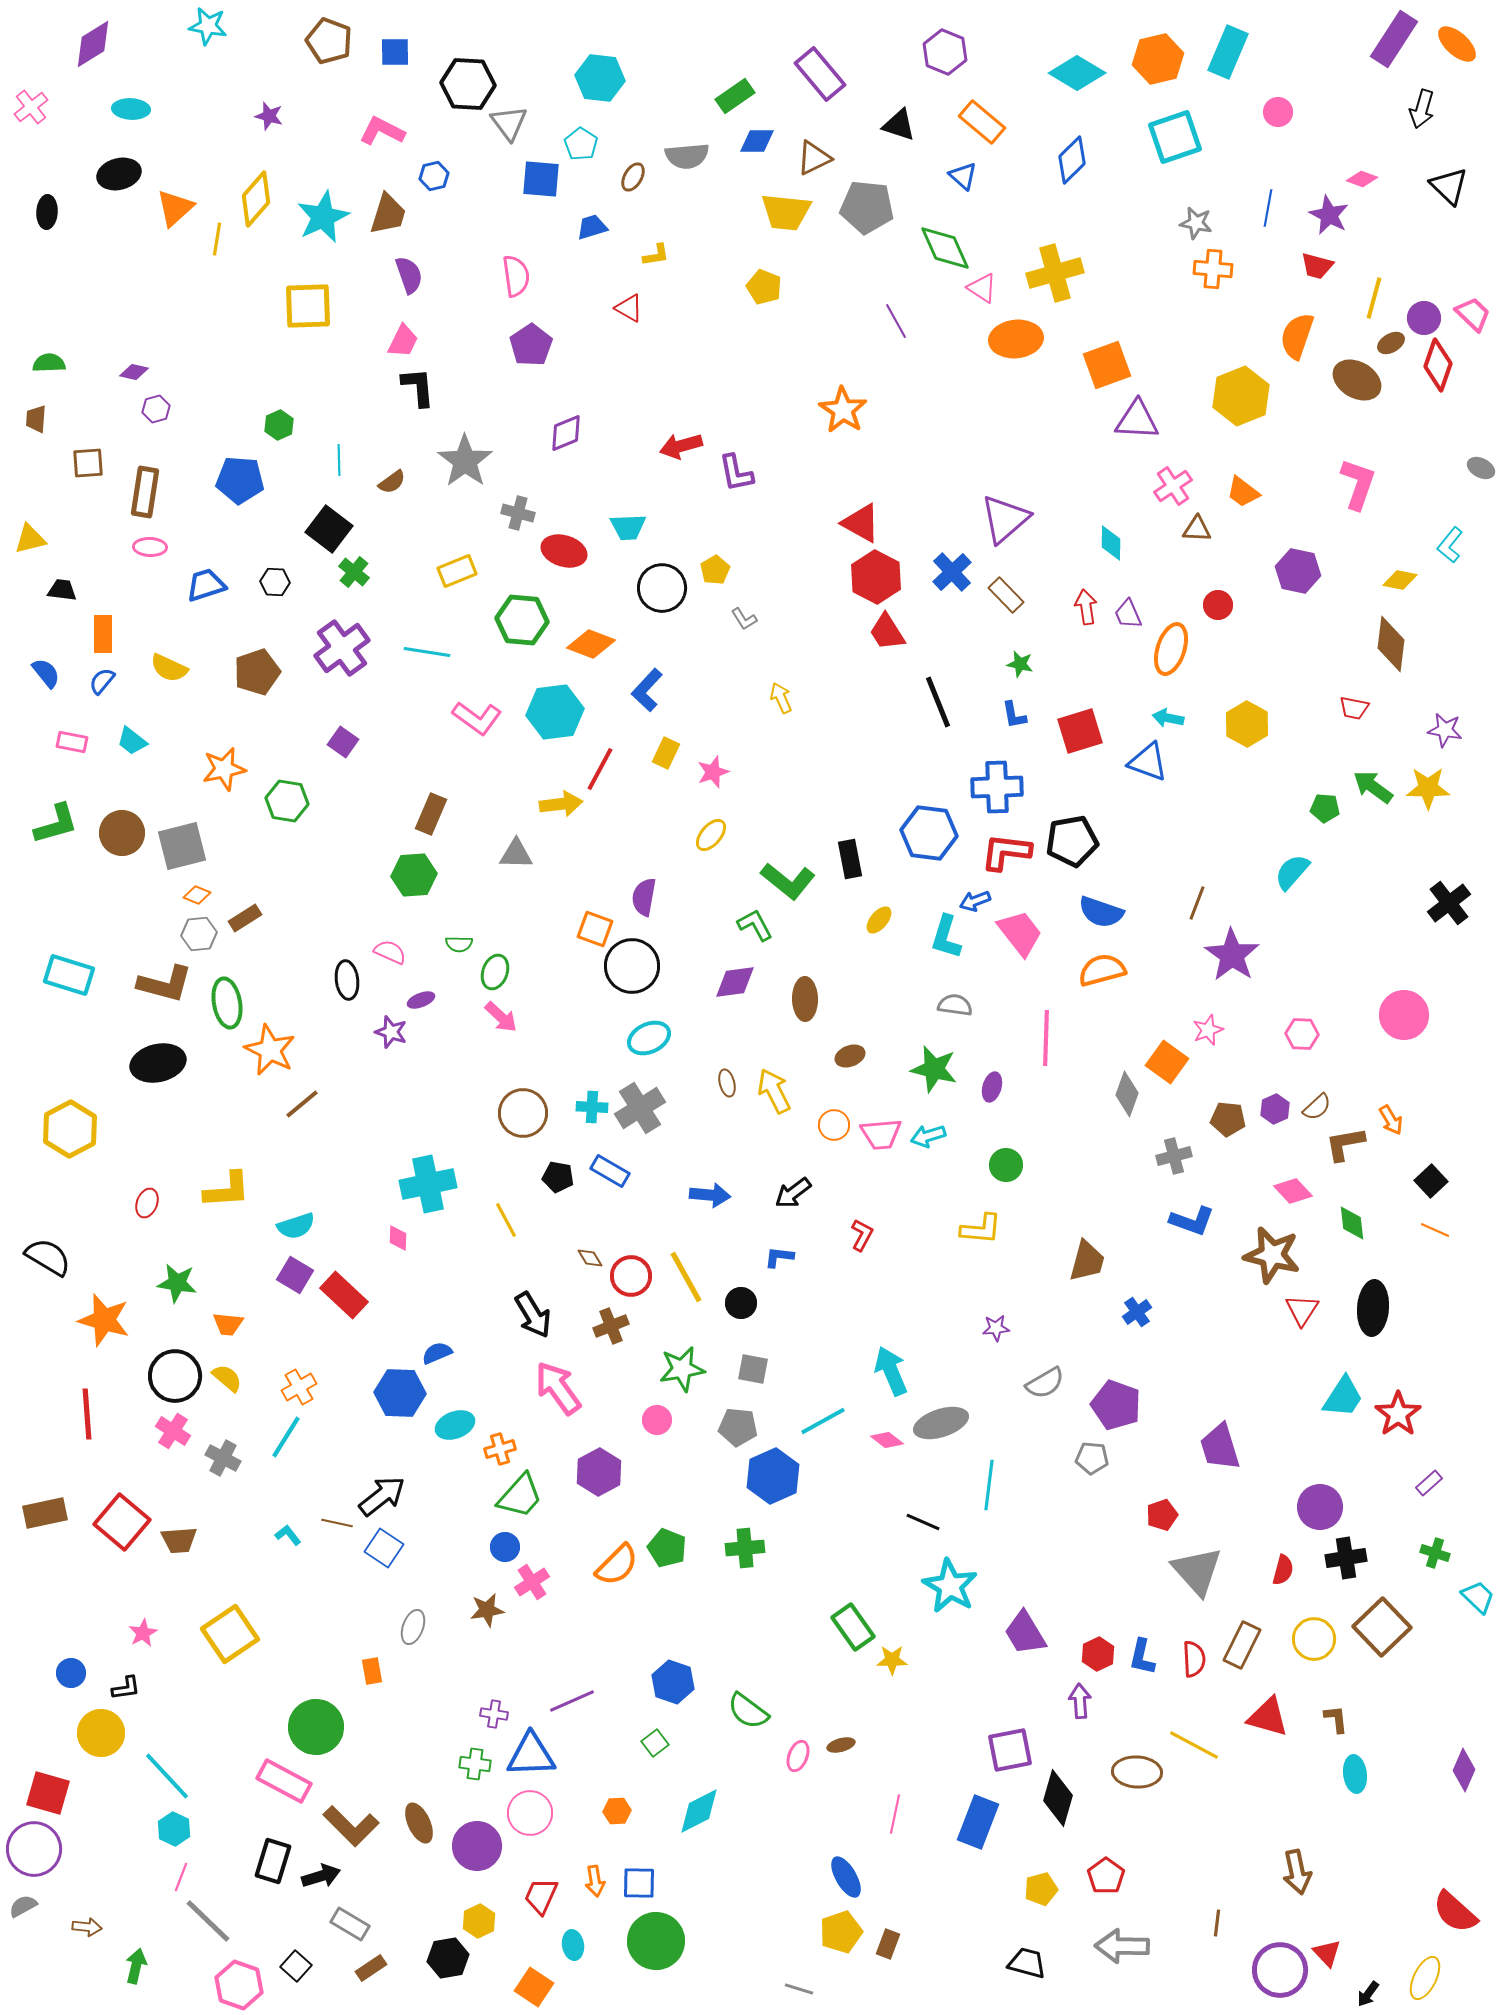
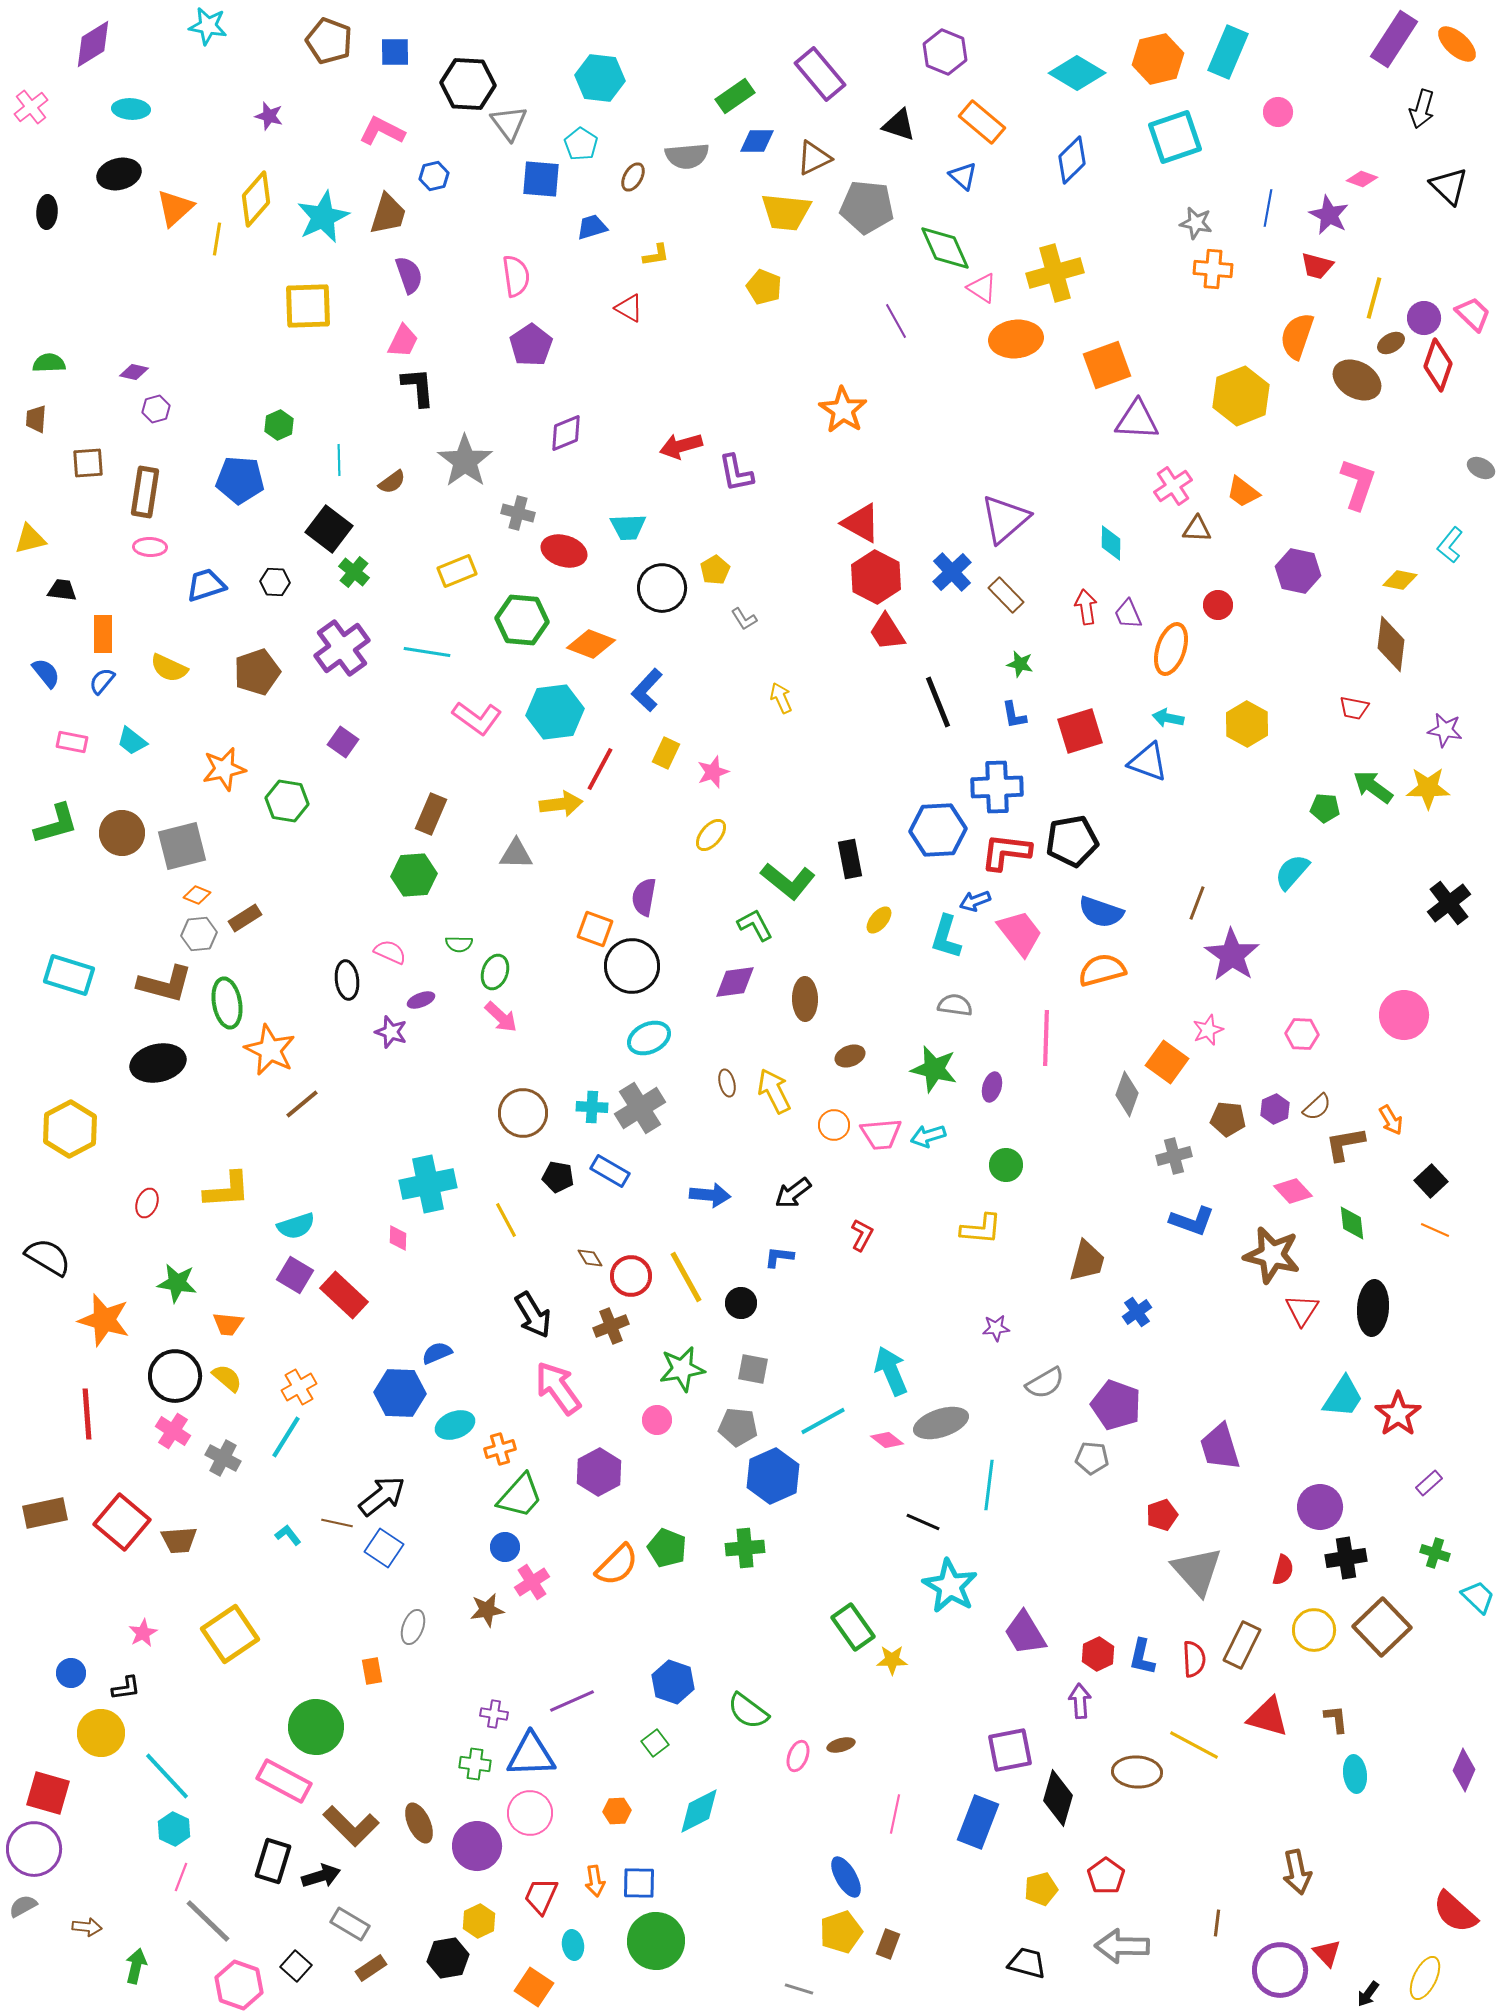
blue hexagon at (929, 833): moved 9 px right, 3 px up; rotated 10 degrees counterclockwise
yellow circle at (1314, 1639): moved 9 px up
